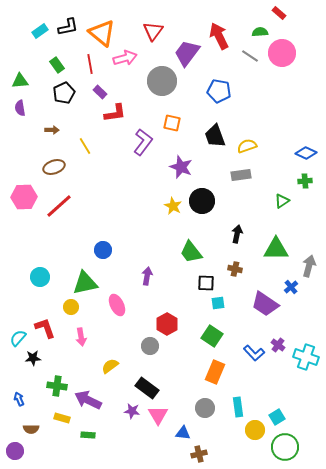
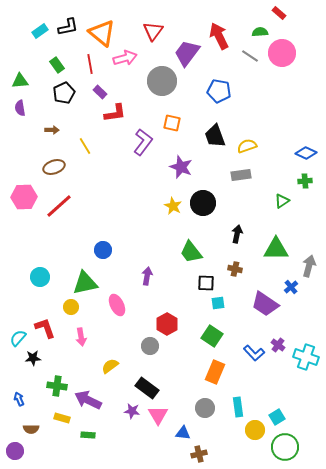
black circle at (202, 201): moved 1 px right, 2 px down
